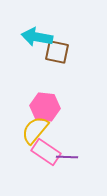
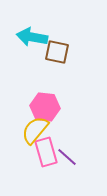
cyan arrow: moved 5 px left
pink rectangle: rotated 40 degrees clockwise
purple line: rotated 40 degrees clockwise
